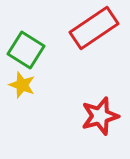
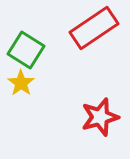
yellow star: moved 1 px left, 2 px up; rotated 16 degrees clockwise
red star: moved 1 px down
